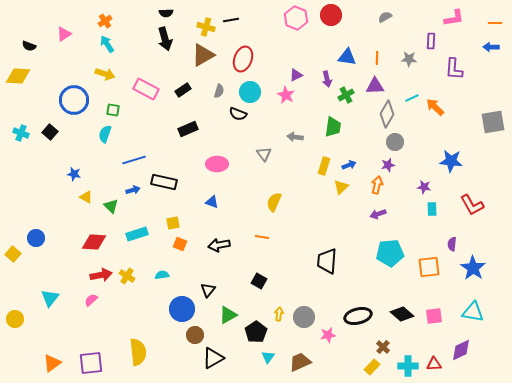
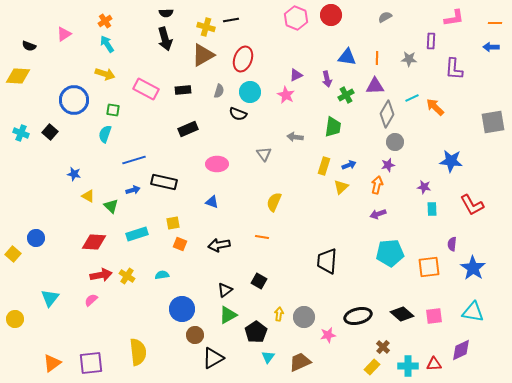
black rectangle at (183, 90): rotated 28 degrees clockwise
yellow triangle at (86, 197): moved 2 px right, 1 px up
black triangle at (208, 290): moved 17 px right; rotated 14 degrees clockwise
